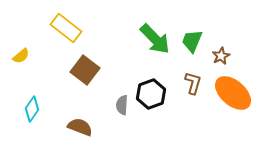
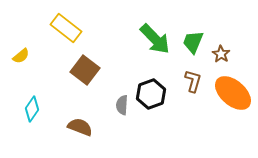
green trapezoid: moved 1 px right, 1 px down
brown star: moved 2 px up; rotated 12 degrees counterclockwise
brown L-shape: moved 2 px up
